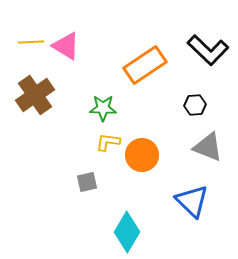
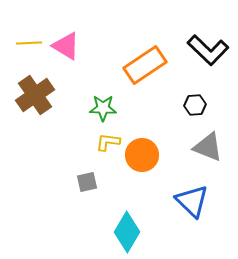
yellow line: moved 2 px left, 1 px down
